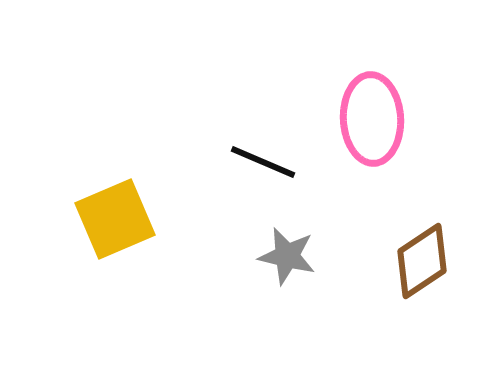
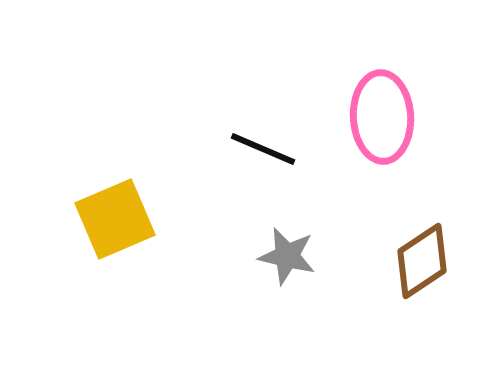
pink ellipse: moved 10 px right, 2 px up
black line: moved 13 px up
